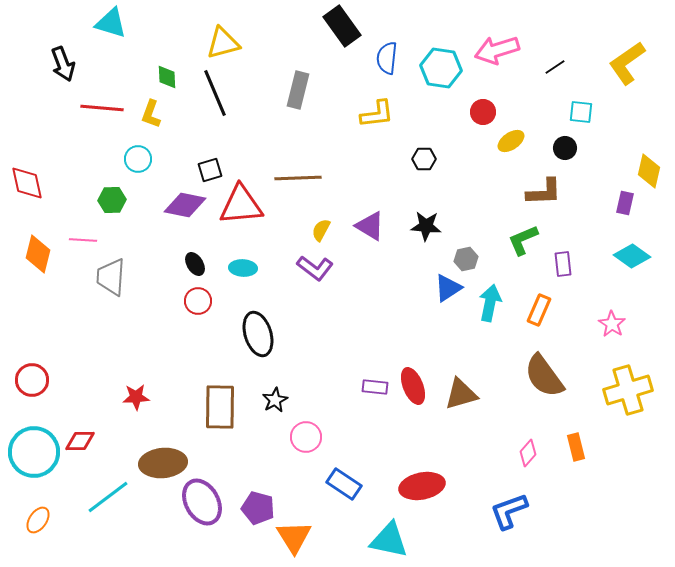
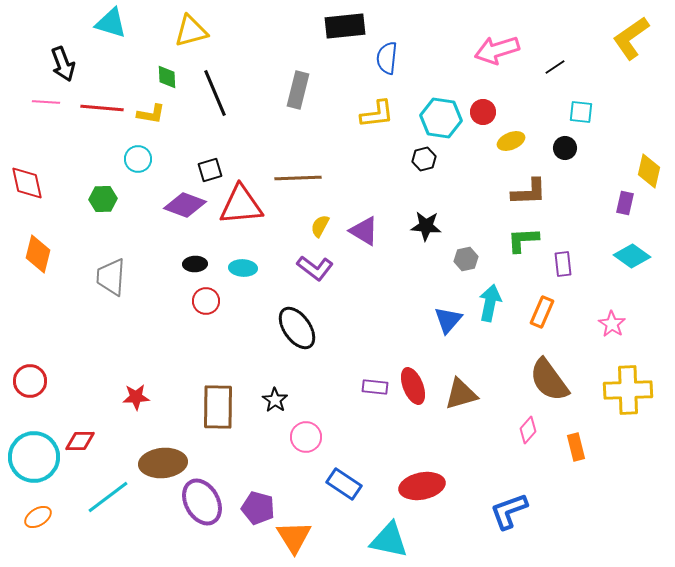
black rectangle at (342, 26): moved 3 px right; rotated 60 degrees counterclockwise
yellow triangle at (223, 43): moved 32 px left, 12 px up
yellow L-shape at (627, 63): moved 4 px right, 25 px up
cyan hexagon at (441, 68): moved 50 px down
yellow L-shape at (151, 114): rotated 100 degrees counterclockwise
yellow ellipse at (511, 141): rotated 12 degrees clockwise
black hexagon at (424, 159): rotated 15 degrees counterclockwise
brown L-shape at (544, 192): moved 15 px left
green hexagon at (112, 200): moved 9 px left, 1 px up
purple diamond at (185, 205): rotated 9 degrees clockwise
purple triangle at (370, 226): moved 6 px left, 5 px down
yellow semicircle at (321, 230): moved 1 px left, 4 px up
pink line at (83, 240): moved 37 px left, 138 px up
green L-shape at (523, 240): rotated 20 degrees clockwise
black ellipse at (195, 264): rotated 60 degrees counterclockwise
blue triangle at (448, 288): moved 32 px down; rotated 16 degrees counterclockwise
red circle at (198, 301): moved 8 px right
orange rectangle at (539, 310): moved 3 px right, 2 px down
black ellipse at (258, 334): moved 39 px right, 6 px up; rotated 18 degrees counterclockwise
brown semicircle at (544, 376): moved 5 px right, 4 px down
red circle at (32, 380): moved 2 px left, 1 px down
yellow cross at (628, 390): rotated 15 degrees clockwise
black star at (275, 400): rotated 10 degrees counterclockwise
brown rectangle at (220, 407): moved 2 px left
cyan circle at (34, 452): moved 5 px down
pink diamond at (528, 453): moved 23 px up
orange ellipse at (38, 520): moved 3 px up; rotated 24 degrees clockwise
